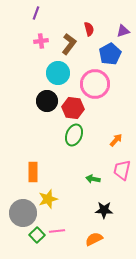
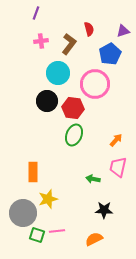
pink trapezoid: moved 4 px left, 3 px up
green square: rotated 28 degrees counterclockwise
